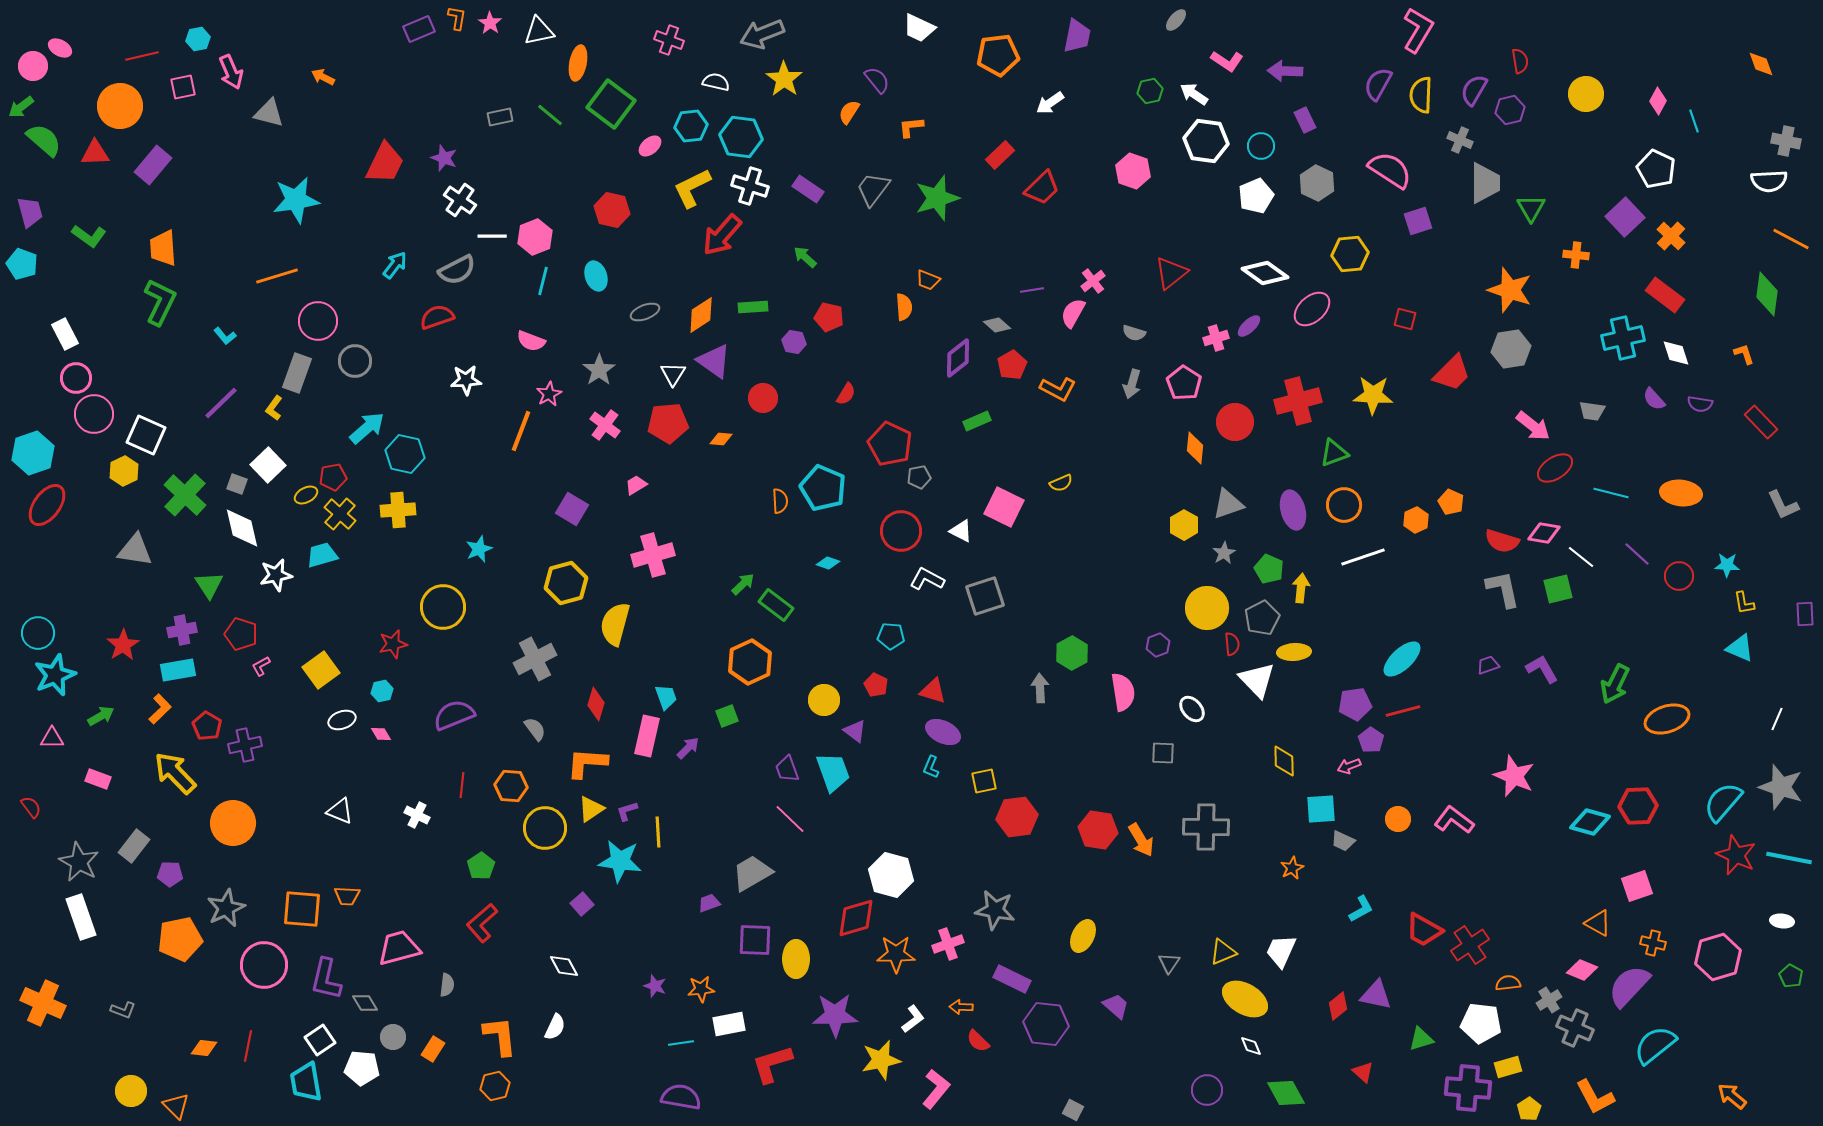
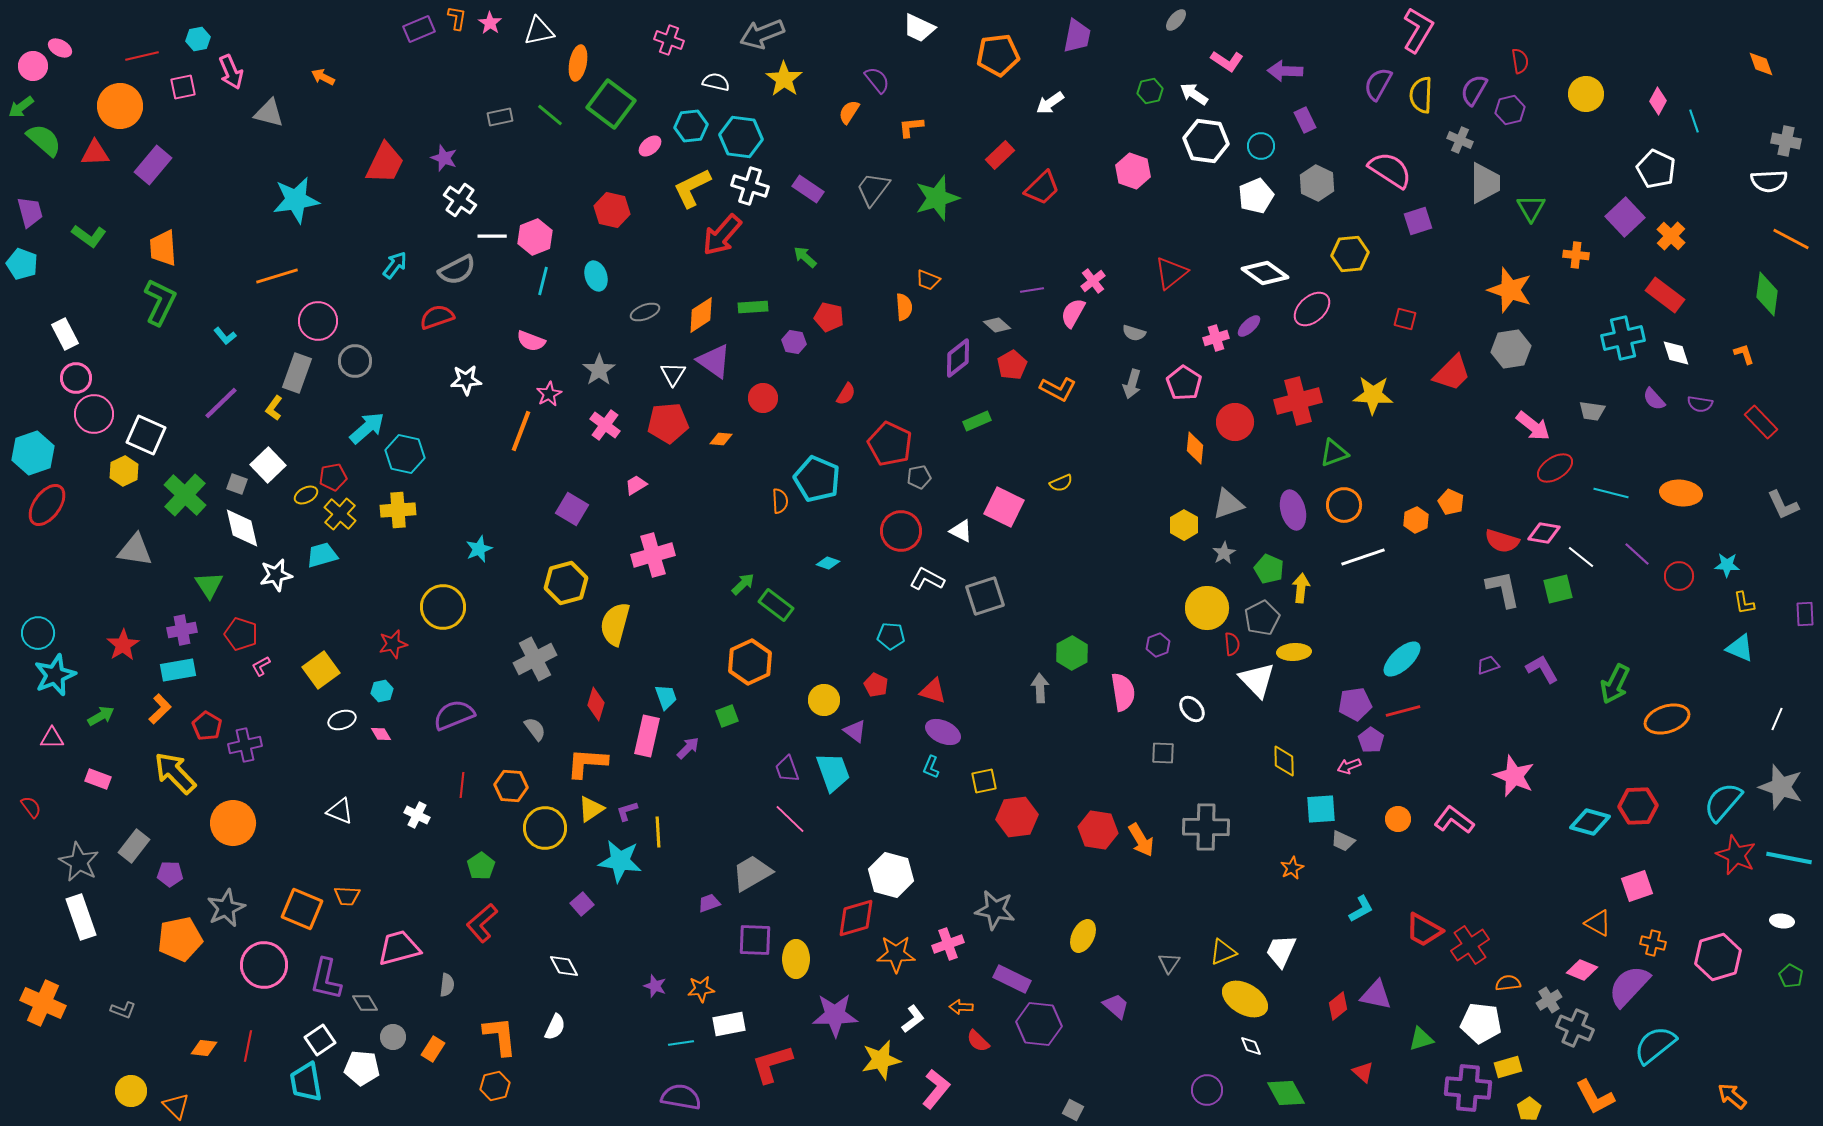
cyan pentagon at (823, 488): moved 6 px left, 9 px up
orange square at (302, 909): rotated 18 degrees clockwise
purple hexagon at (1046, 1024): moved 7 px left
